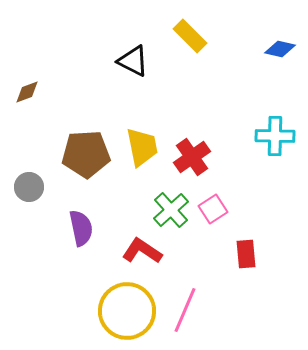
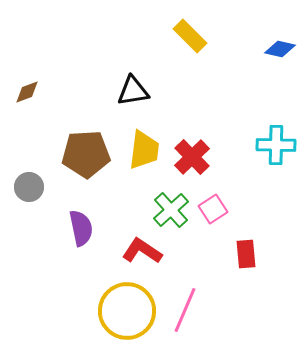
black triangle: moved 30 px down; rotated 36 degrees counterclockwise
cyan cross: moved 1 px right, 9 px down
yellow trapezoid: moved 2 px right, 3 px down; rotated 18 degrees clockwise
red cross: rotated 9 degrees counterclockwise
